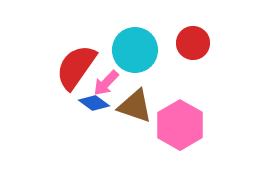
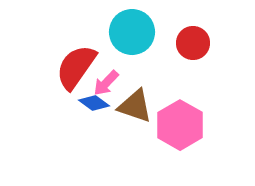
cyan circle: moved 3 px left, 18 px up
